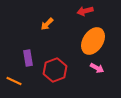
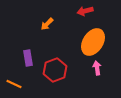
orange ellipse: moved 1 px down
pink arrow: rotated 128 degrees counterclockwise
orange line: moved 3 px down
